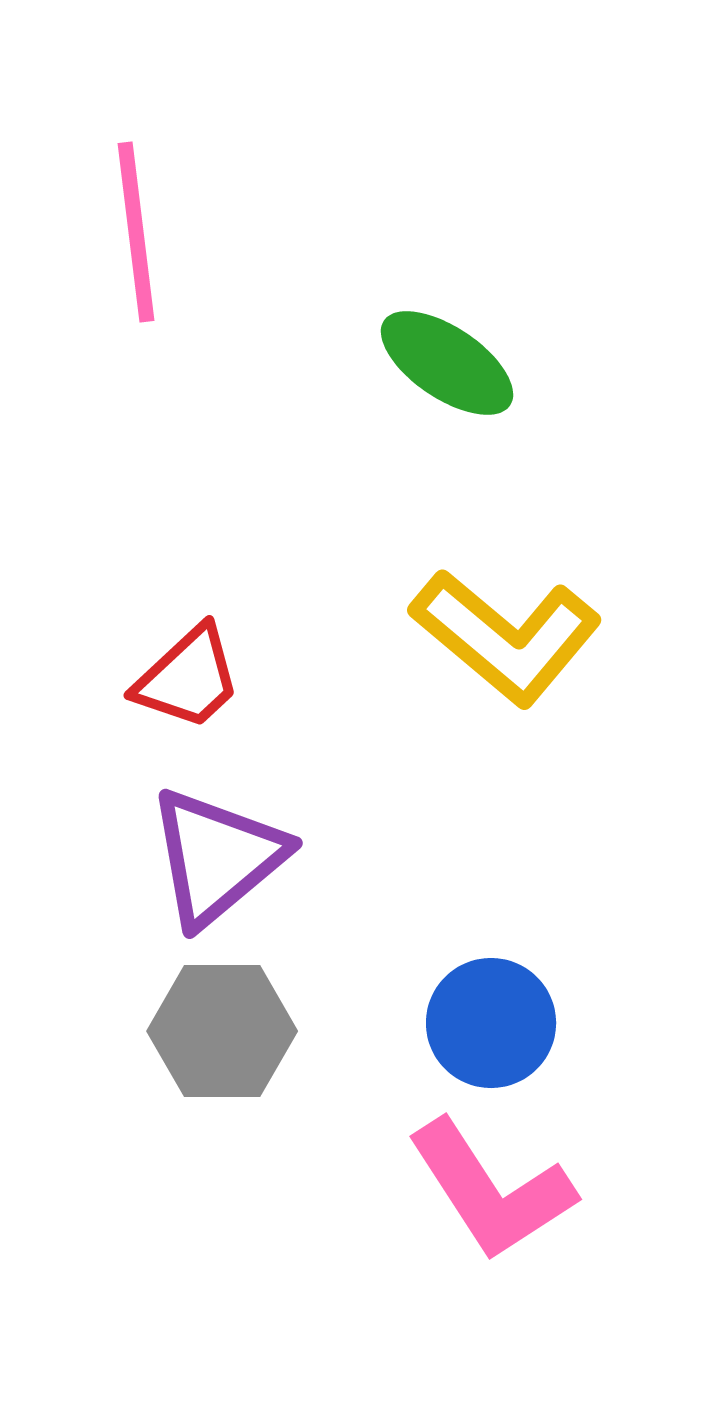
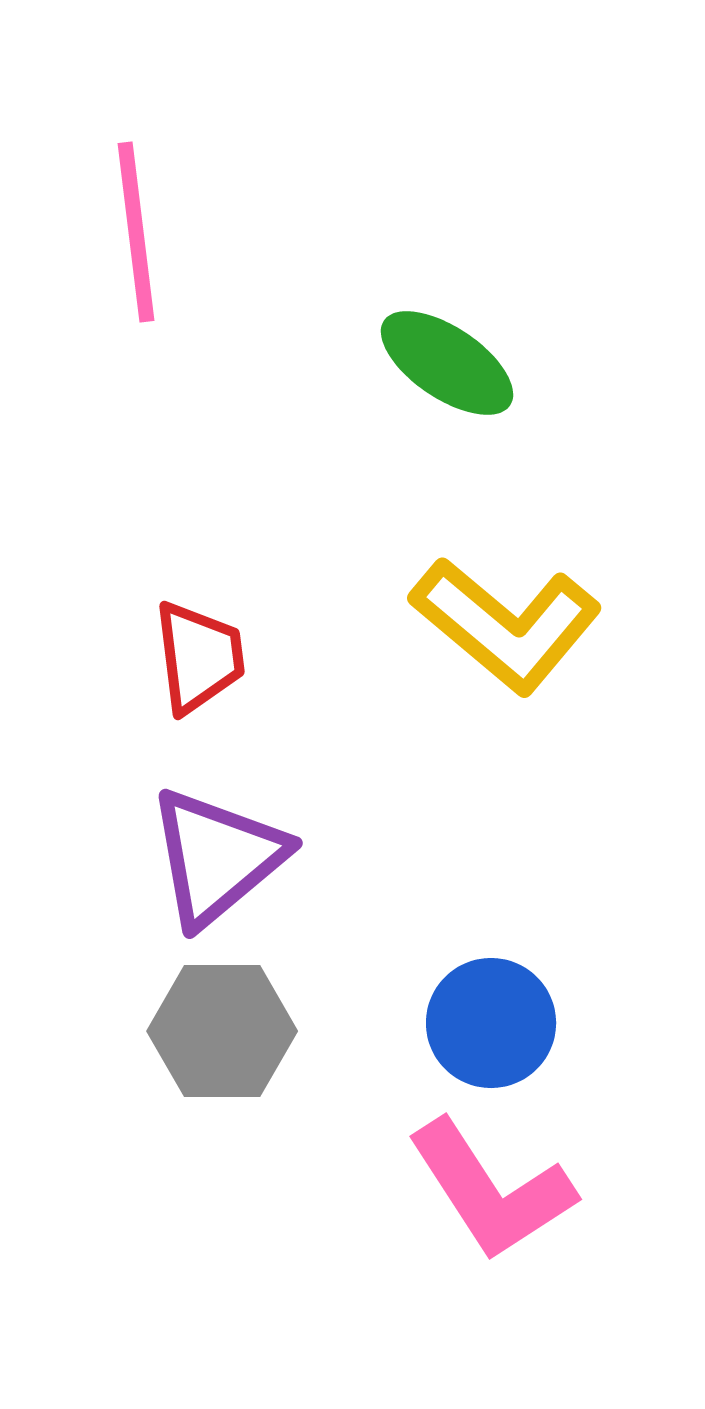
yellow L-shape: moved 12 px up
red trapezoid: moved 11 px right, 21 px up; rotated 54 degrees counterclockwise
